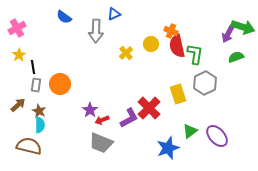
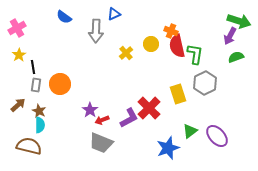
green arrow: moved 4 px left, 6 px up
purple arrow: moved 2 px right, 2 px down
